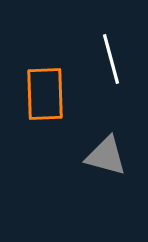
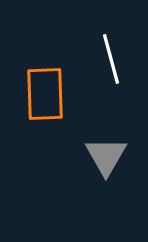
gray triangle: rotated 45 degrees clockwise
